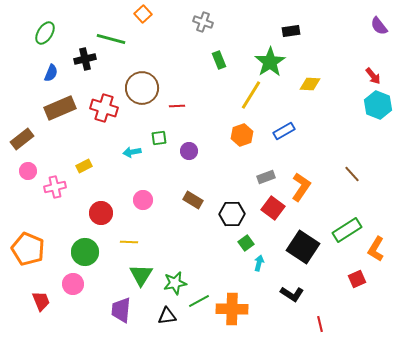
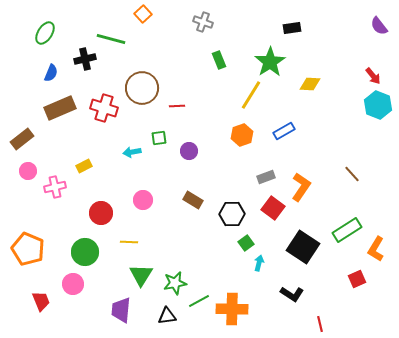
black rectangle at (291, 31): moved 1 px right, 3 px up
